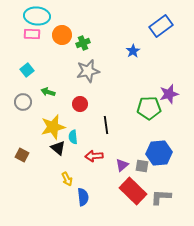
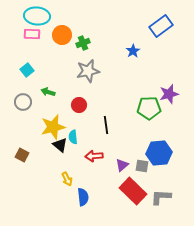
red circle: moved 1 px left, 1 px down
black triangle: moved 2 px right, 3 px up
